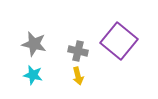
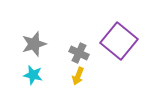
gray star: rotated 30 degrees counterclockwise
gray cross: moved 1 px right, 2 px down; rotated 12 degrees clockwise
yellow arrow: rotated 36 degrees clockwise
